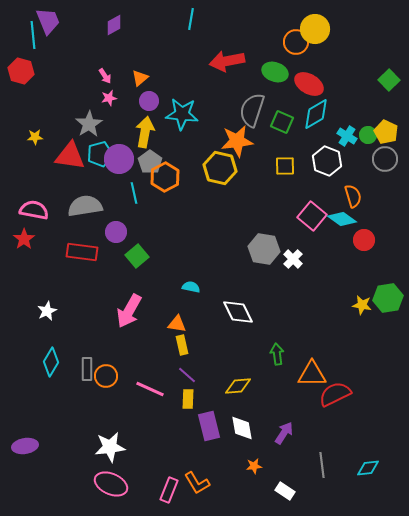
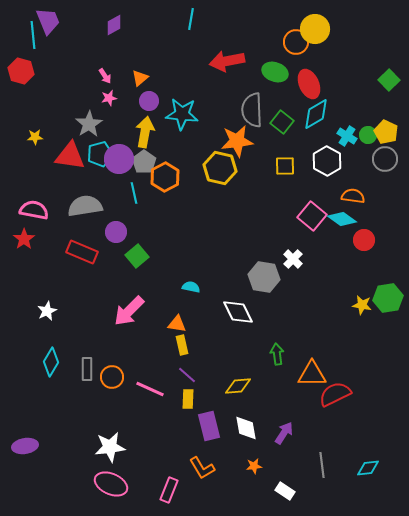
red ellipse at (309, 84): rotated 36 degrees clockwise
gray semicircle at (252, 110): rotated 20 degrees counterclockwise
green square at (282, 122): rotated 15 degrees clockwise
white hexagon at (327, 161): rotated 8 degrees clockwise
gray pentagon at (150, 162): moved 6 px left
orange semicircle at (353, 196): rotated 65 degrees counterclockwise
gray hexagon at (264, 249): moved 28 px down
red rectangle at (82, 252): rotated 16 degrees clockwise
pink arrow at (129, 311): rotated 16 degrees clockwise
orange circle at (106, 376): moved 6 px right, 1 px down
white diamond at (242, 428): moved 4 px right
orange L-shape at (197, 483): moved 5 px right, 15 px up
